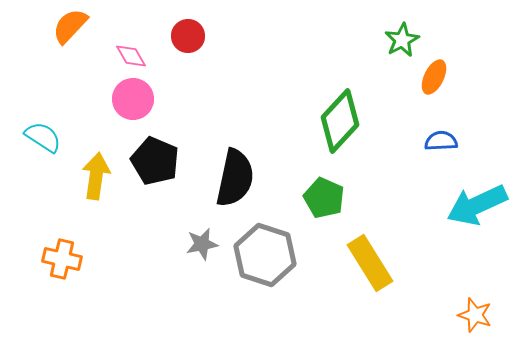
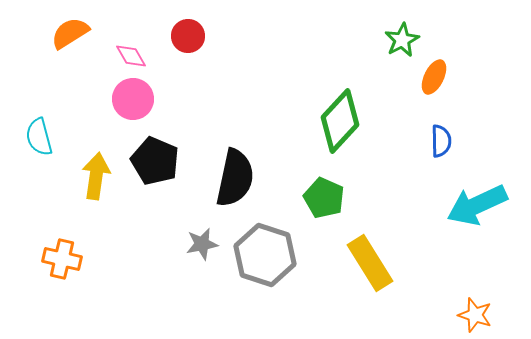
orange semicircle: moved 7 px down; rotated 15 degrees clockwise
cyan semicircle: moved 4 px left; rotated 138 degrees counterclockwise
blue semicircle: rotated 92 degrees clockwise
